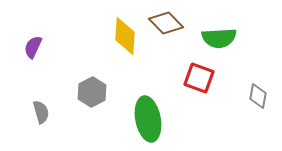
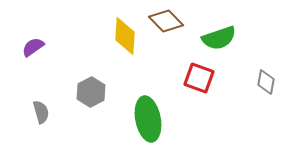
brown diamond: moved 2 px up
green semicircle: rotated 16 degrees counterclockwise
purple semicircle: rotated 30 degrees clockwise
gray hexagon: moved 1 px left
gray diamond: moved 8 px right, 14 px up
